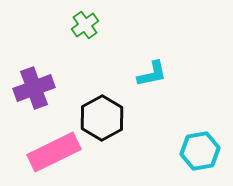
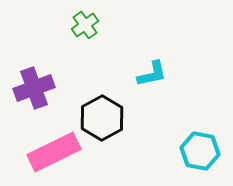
cyan hexagon: rotated 21 degrees clockwise
